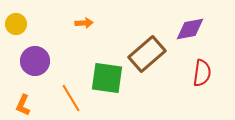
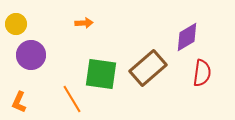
purple diamond: moved 3 px left, 8 px down; rotated 20 degrees counterclockwise
brown rectangle: moved 1 px right, 14 px down
purple circle: moved 4 px left, 6 px up
green square: moved 6 px left, 4 px up
orange line: moved 1 px right, 1 px down
orange L-shape: moved 4 px left, 3 px up
